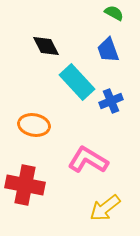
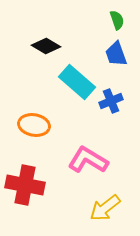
green semicircle: moved 3 px right, 7 px down; rotated 42 degrees clockwise
black diamond: rotated 32 degrees counterclockwise
blue trapezoid: moved 8 px right, 4 px down
cyan rectangle: rotated 6 degrees counterclockwise
